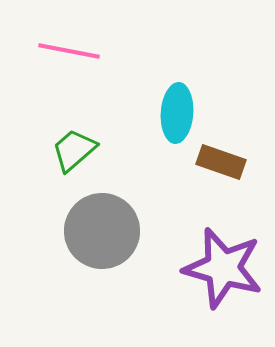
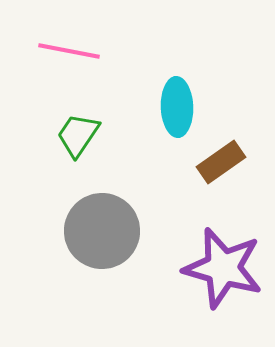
cyan ellipse: moved 6 px up; rotated 6 degrees counterclockwise
green trapezoid: moved 4 px right, 15 px up; rotated 15 degrees counterclockwise
brown rectangle: rotated 54 degrees counterclockwise
